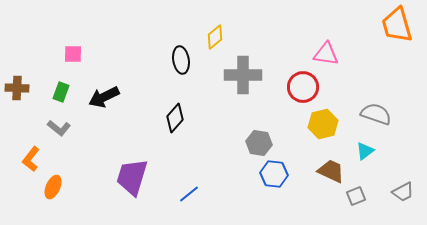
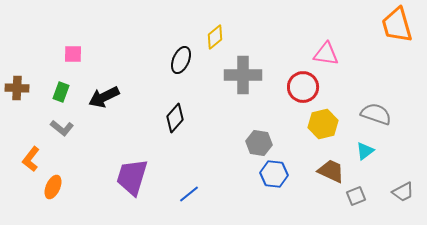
black ellipse: rotated 32 degrees clockwise
gray L-shape: moved 3 px right
